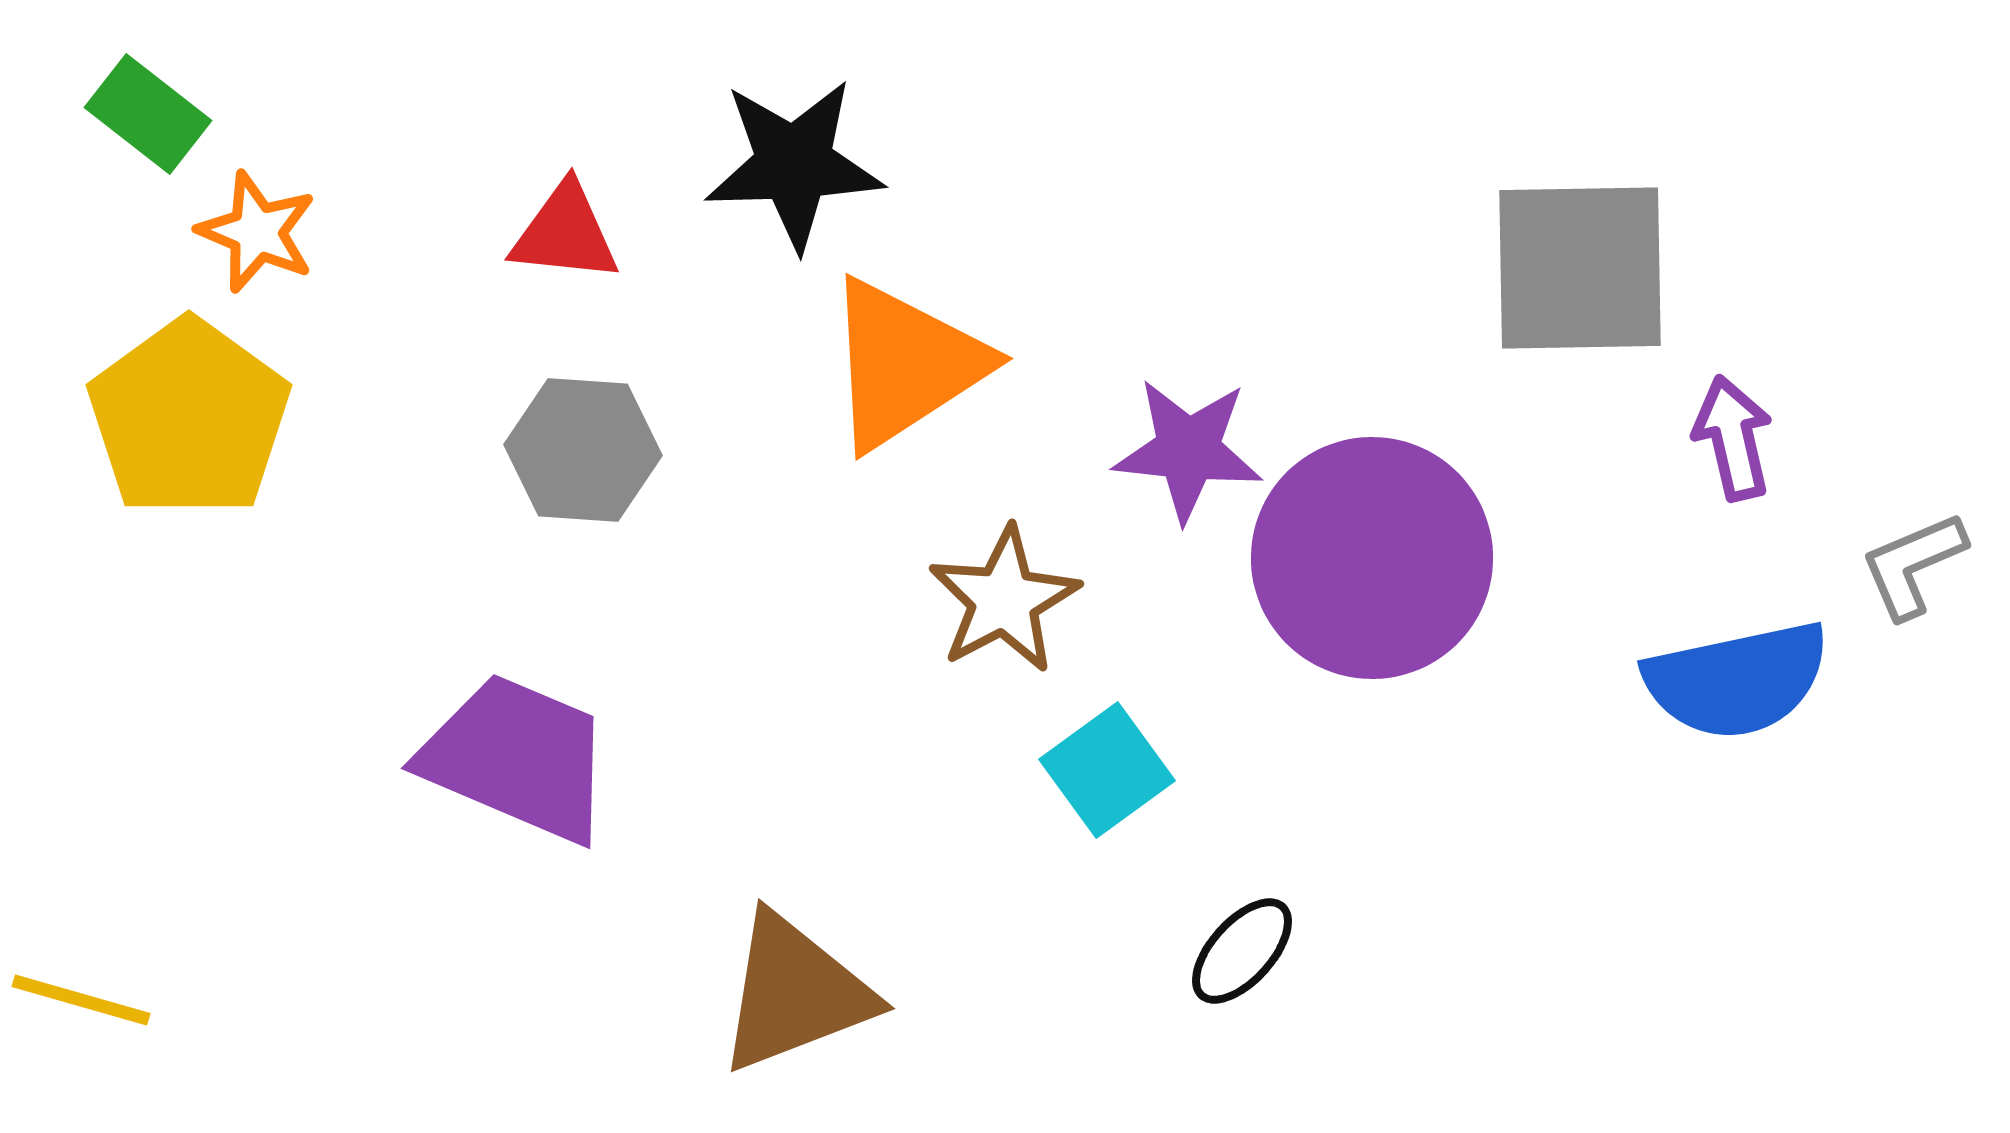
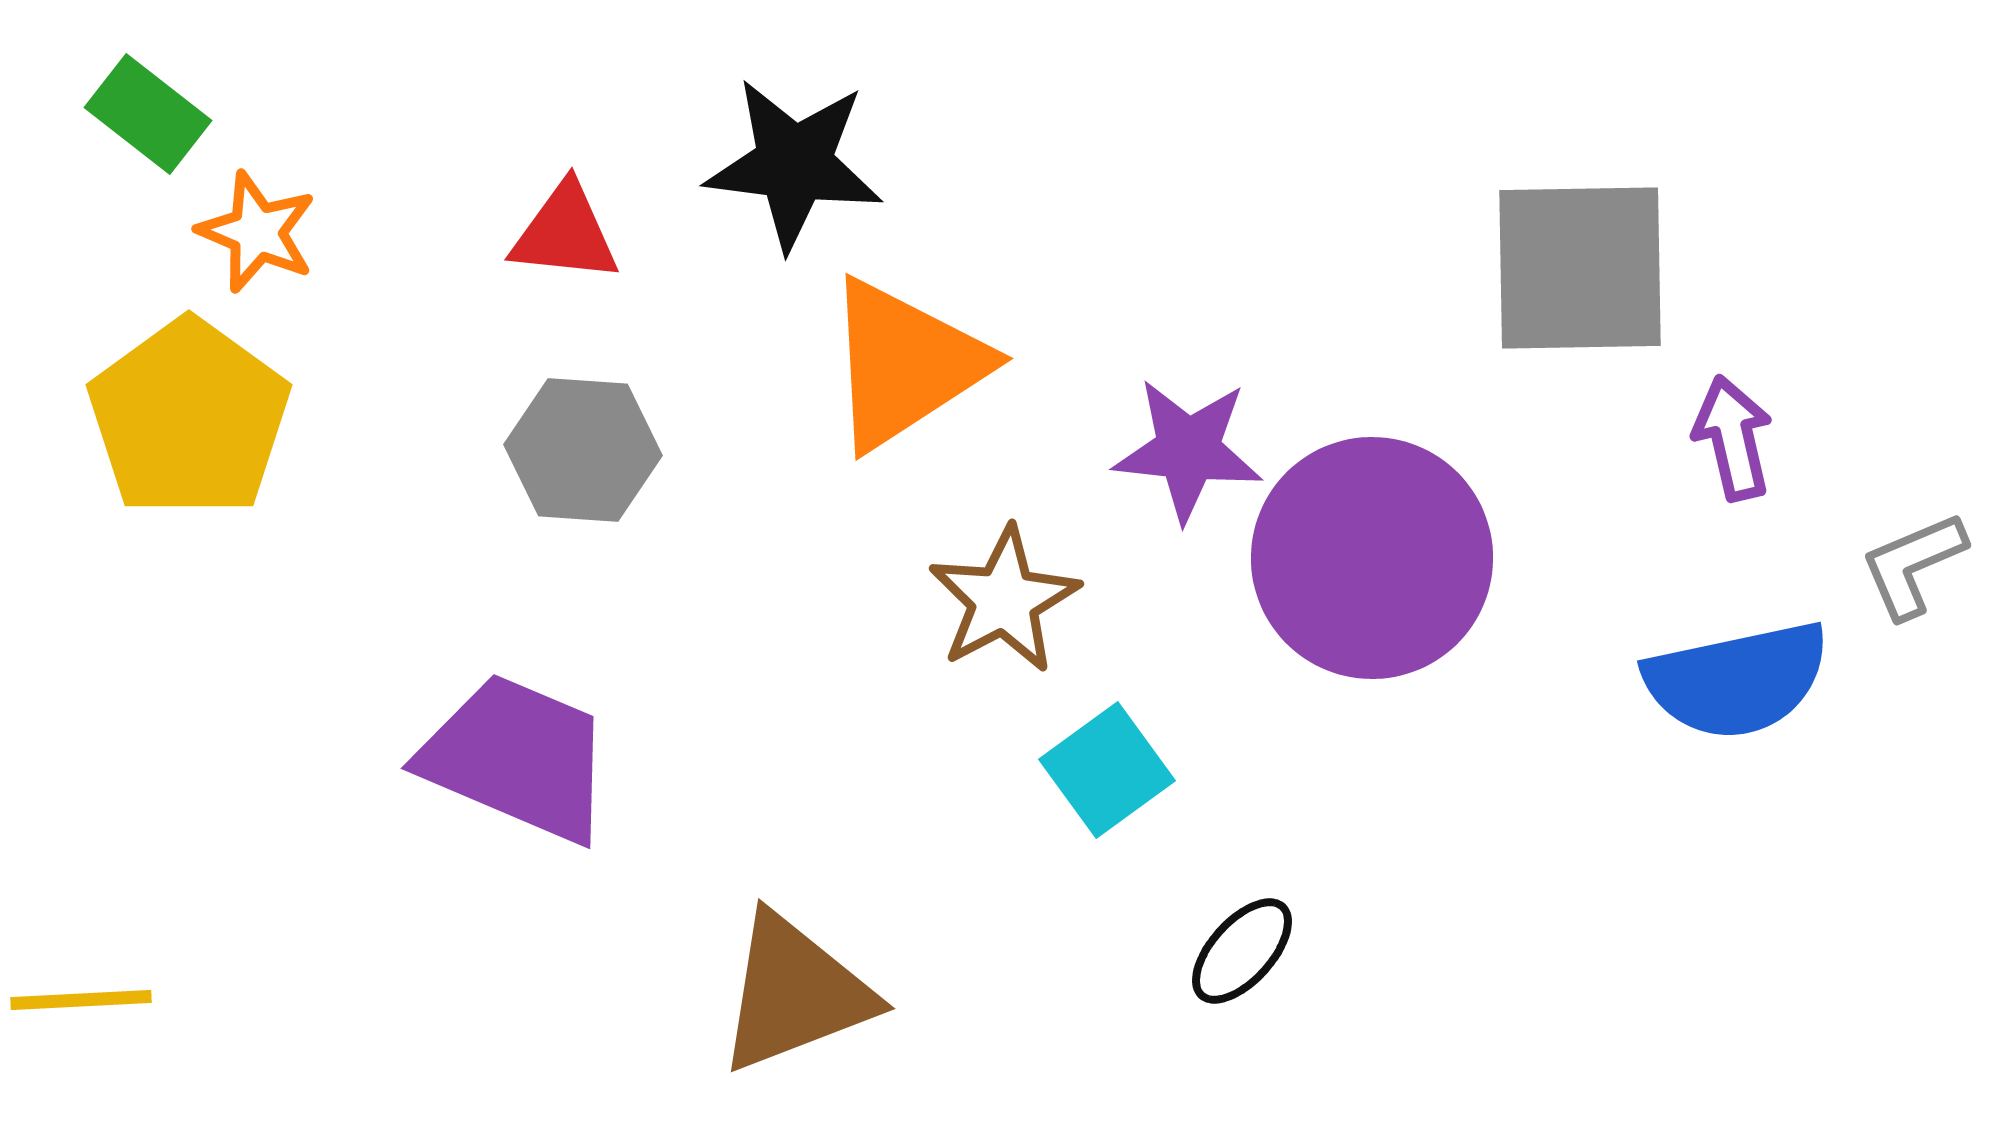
black star: rotated 9 degrees clockwise
yellow line: rotated 19 degrees counterclockwise
